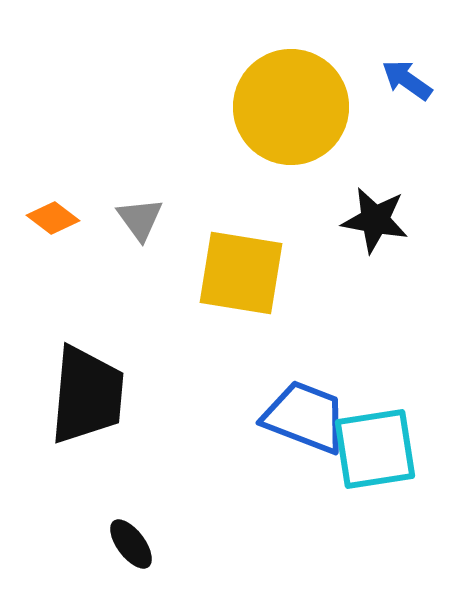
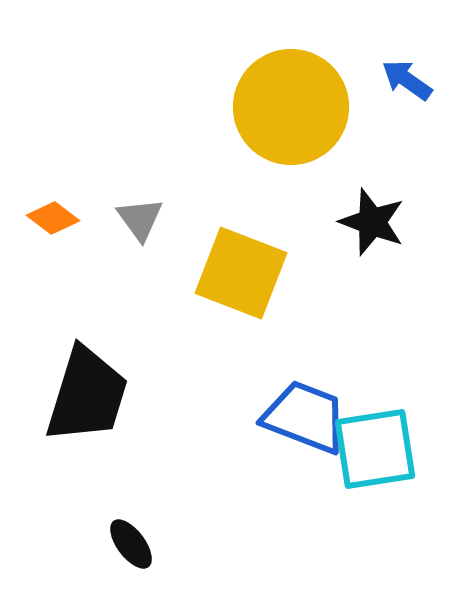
black star: moved 3 px left, 2 px down; rotated 10 degrees clockwise
yellow square: rotated 12 degrees clockwise
black trapezoid: rotated 12 degrees clockwise
